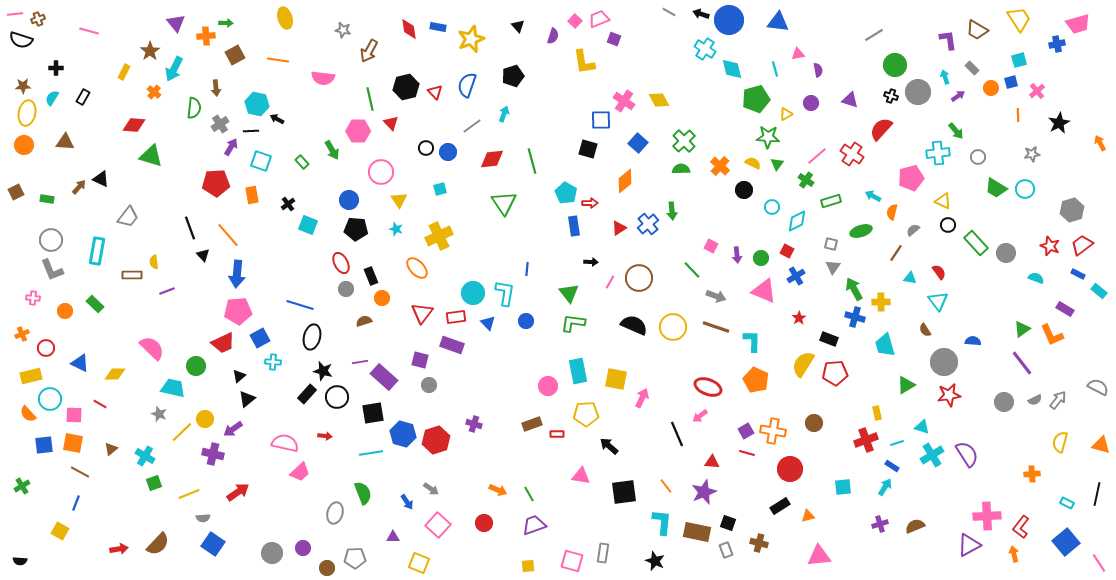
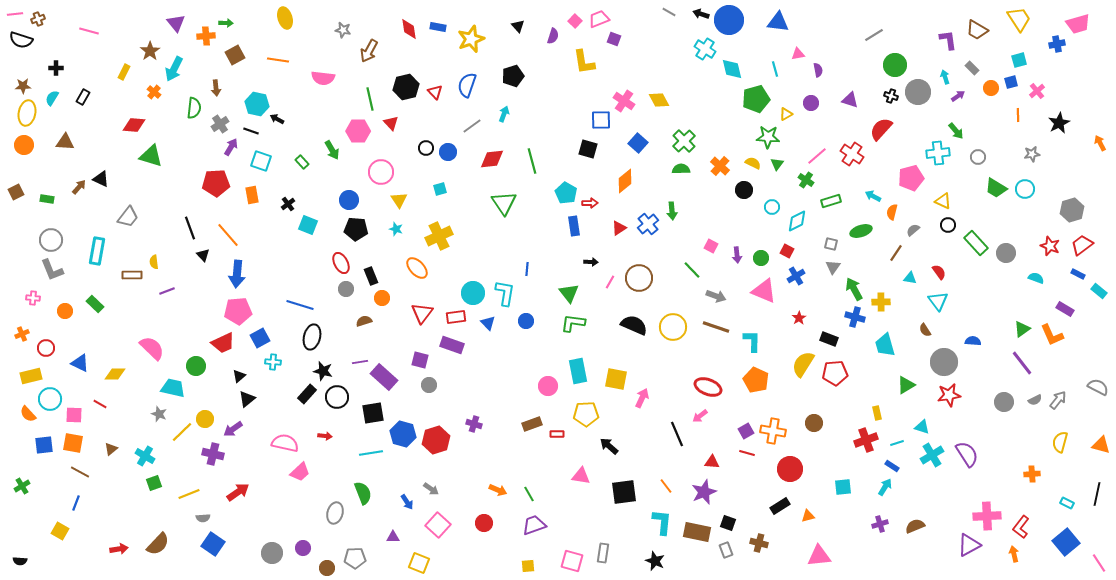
black line at (251, 131): rotated 21 degrees clockwise
